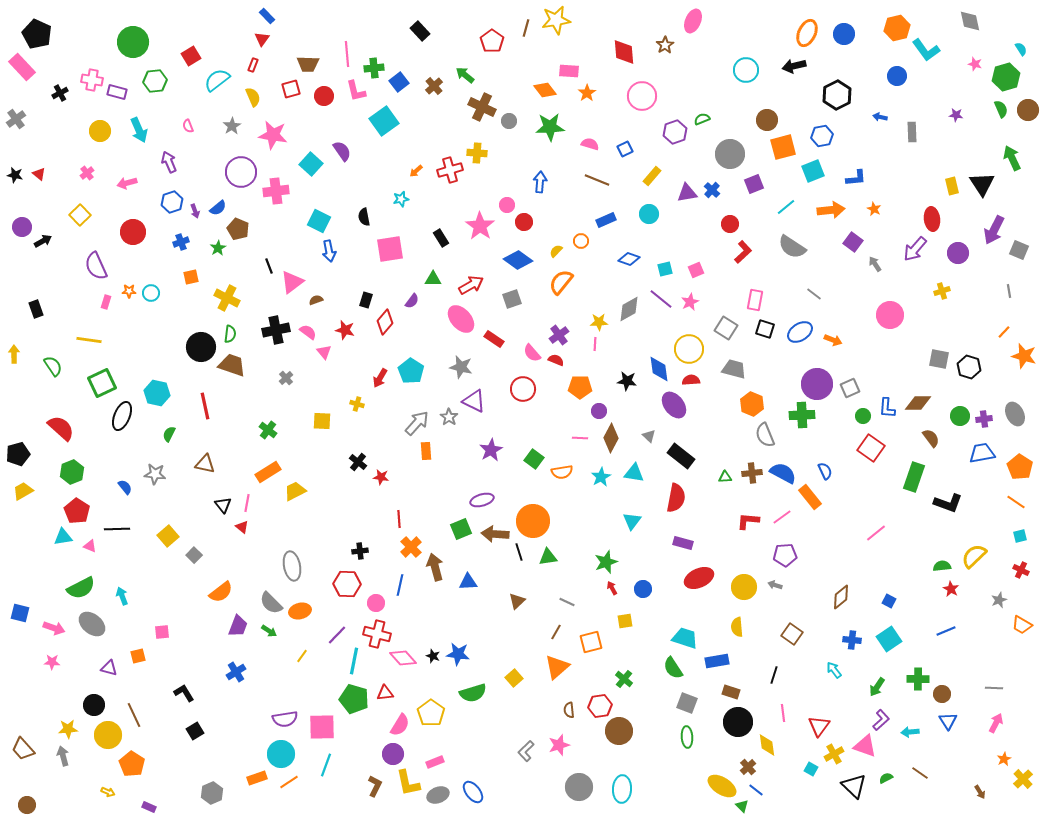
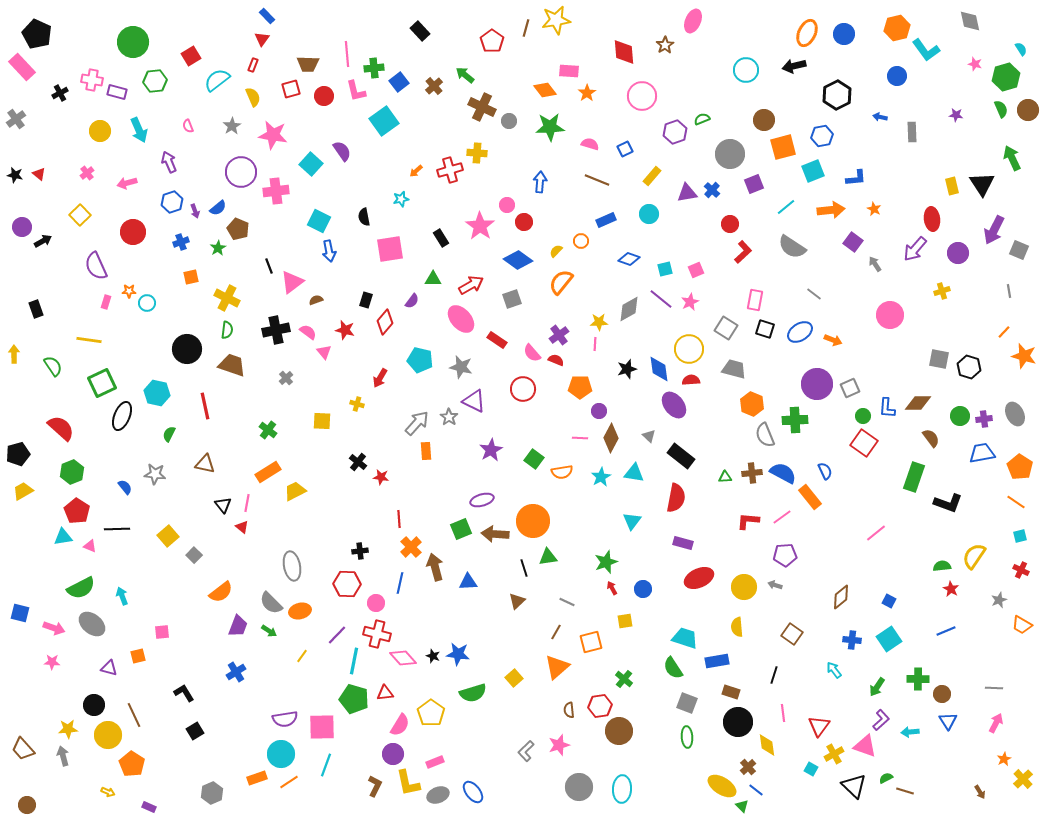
brown circle at (767, 120): moved 3 px left
cyan circle at (151, 293): moved 4 px left, 10 px down
green semicircle at (230, 334): moved 3 px left, 4 px up
red rectangle at (494, 339): moved 3 px right, 1 px down
black circle at (201, 347): moved 14 px left, 2 px down
cyan pentagon at (411, 371): moved 9 px right, 11 px up; rotated 20 degrees counterclockwise
black star at (627, 381): moved 12 px up; rotated 24 degrees counterclockwise
green cross at (802, 415): moved 7 px left, 5 px down
red square at (871, 448): moved 7 px left, 5 px up
black line at (519, 552): moved 5 px right, 16 px down
yellow semicircle at (974, 556): rotated 12 degrees counterclockwise
blue line at (400, 585): moved 2 px up
brown line at (920, 773): moved 15 px left, 18 px down; rotated 18 degrees counterclockwise
